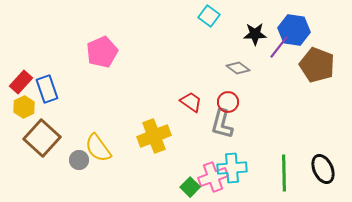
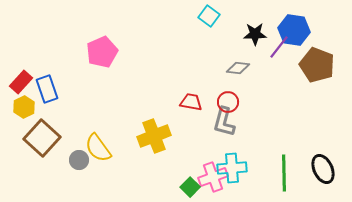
gray diamond: rotated 30 degrees counterclockwise
red trapezoid: rotated 25 degrees counterclockwise
gray L-shape: moved 2 px right, 2 px up
